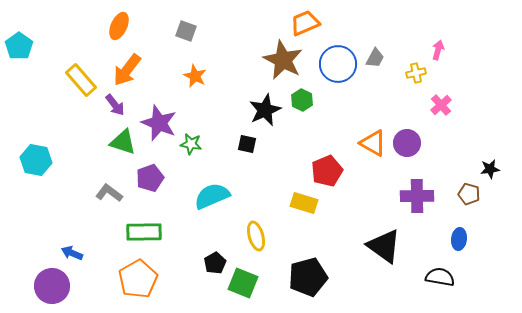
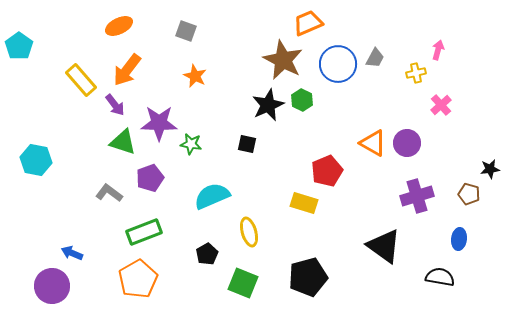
orange trapezoid at (305, 23): moved 3 px right
orange ellipse at (119, 26): rotated 40 degrees clockwise
black star at (265, 110): moved 3 px right, 5 px up
purple star at (159, 123): rotated 21 degrees counterclockwise
purple cross at (417, 196): rotated 16 degrees counterclockwise
green rectangle at (144, 232): rotated 20 degrees counterclockwise
yellow ellipse at (256, 236): moved 7 px left, 4 px up
black pentagon at (215, 263): moved 8 px left, 9 px up
